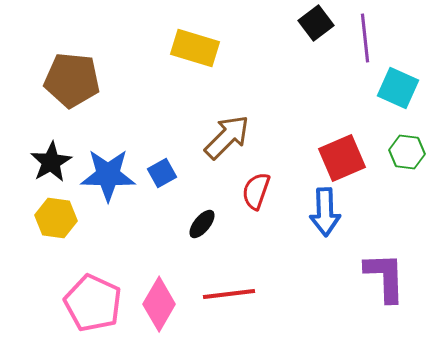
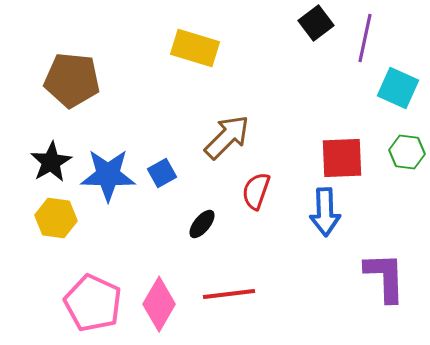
purple line: rotated 18 degrees clockwise
red square: rotated 21 degrees clockwise
